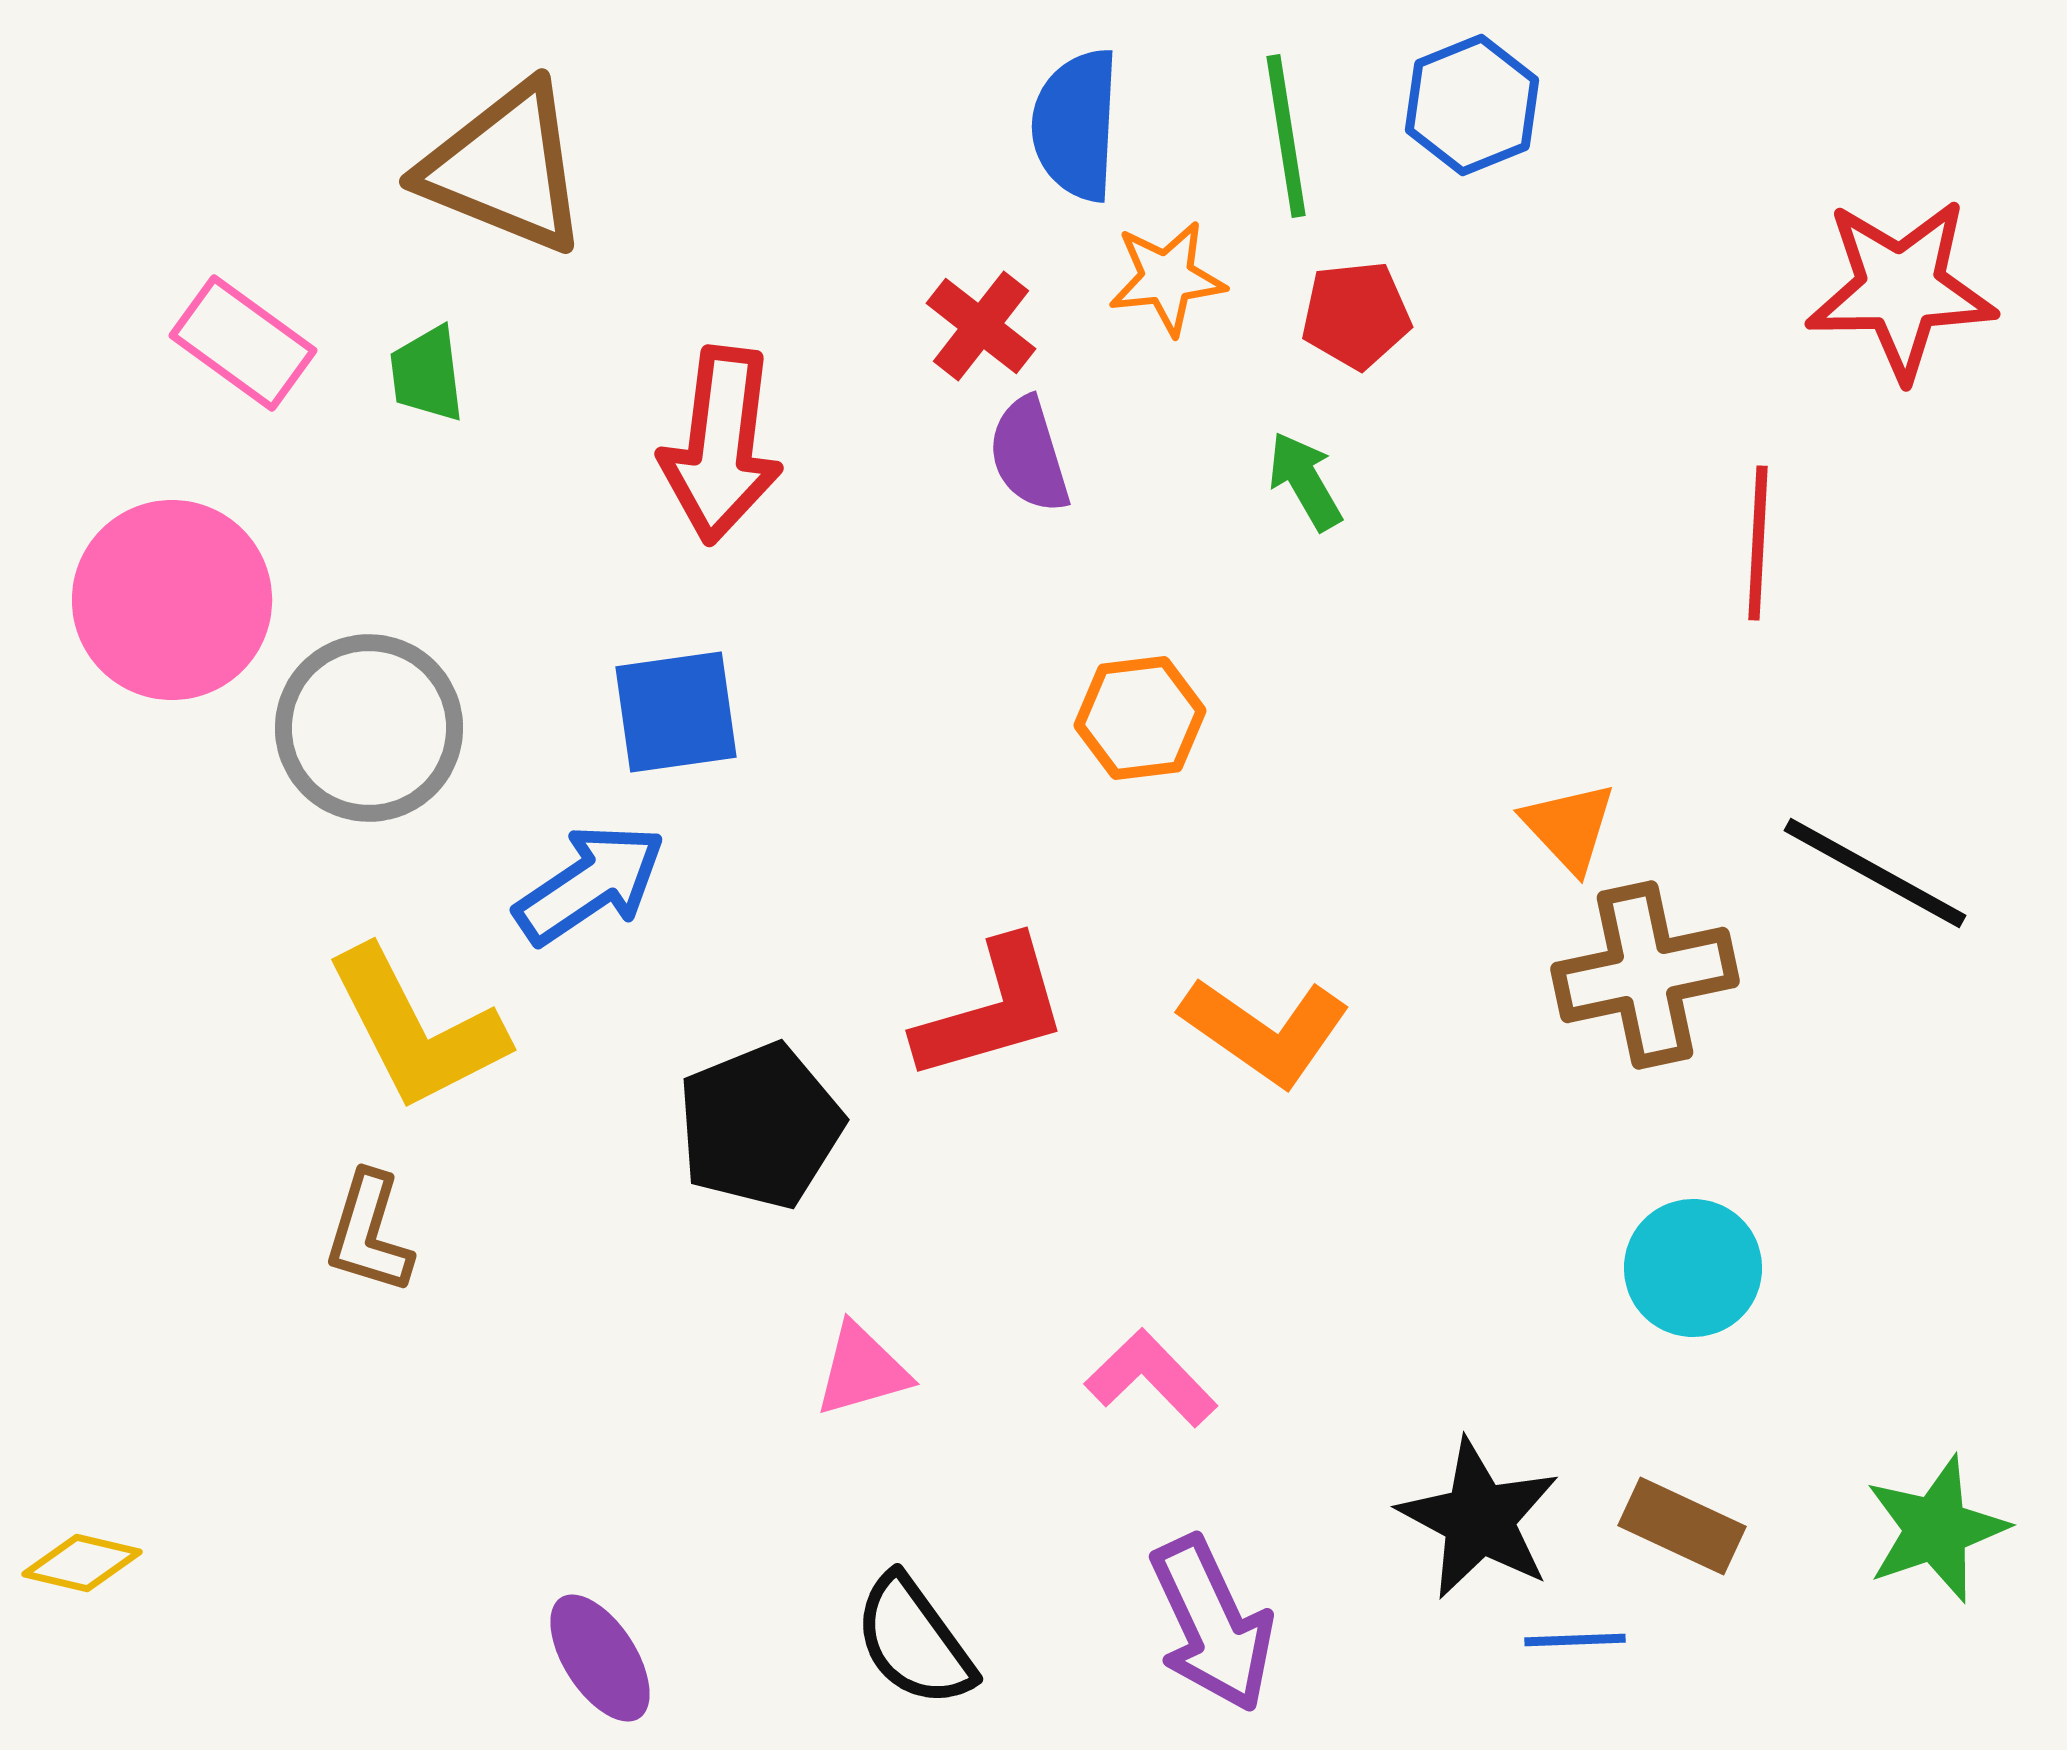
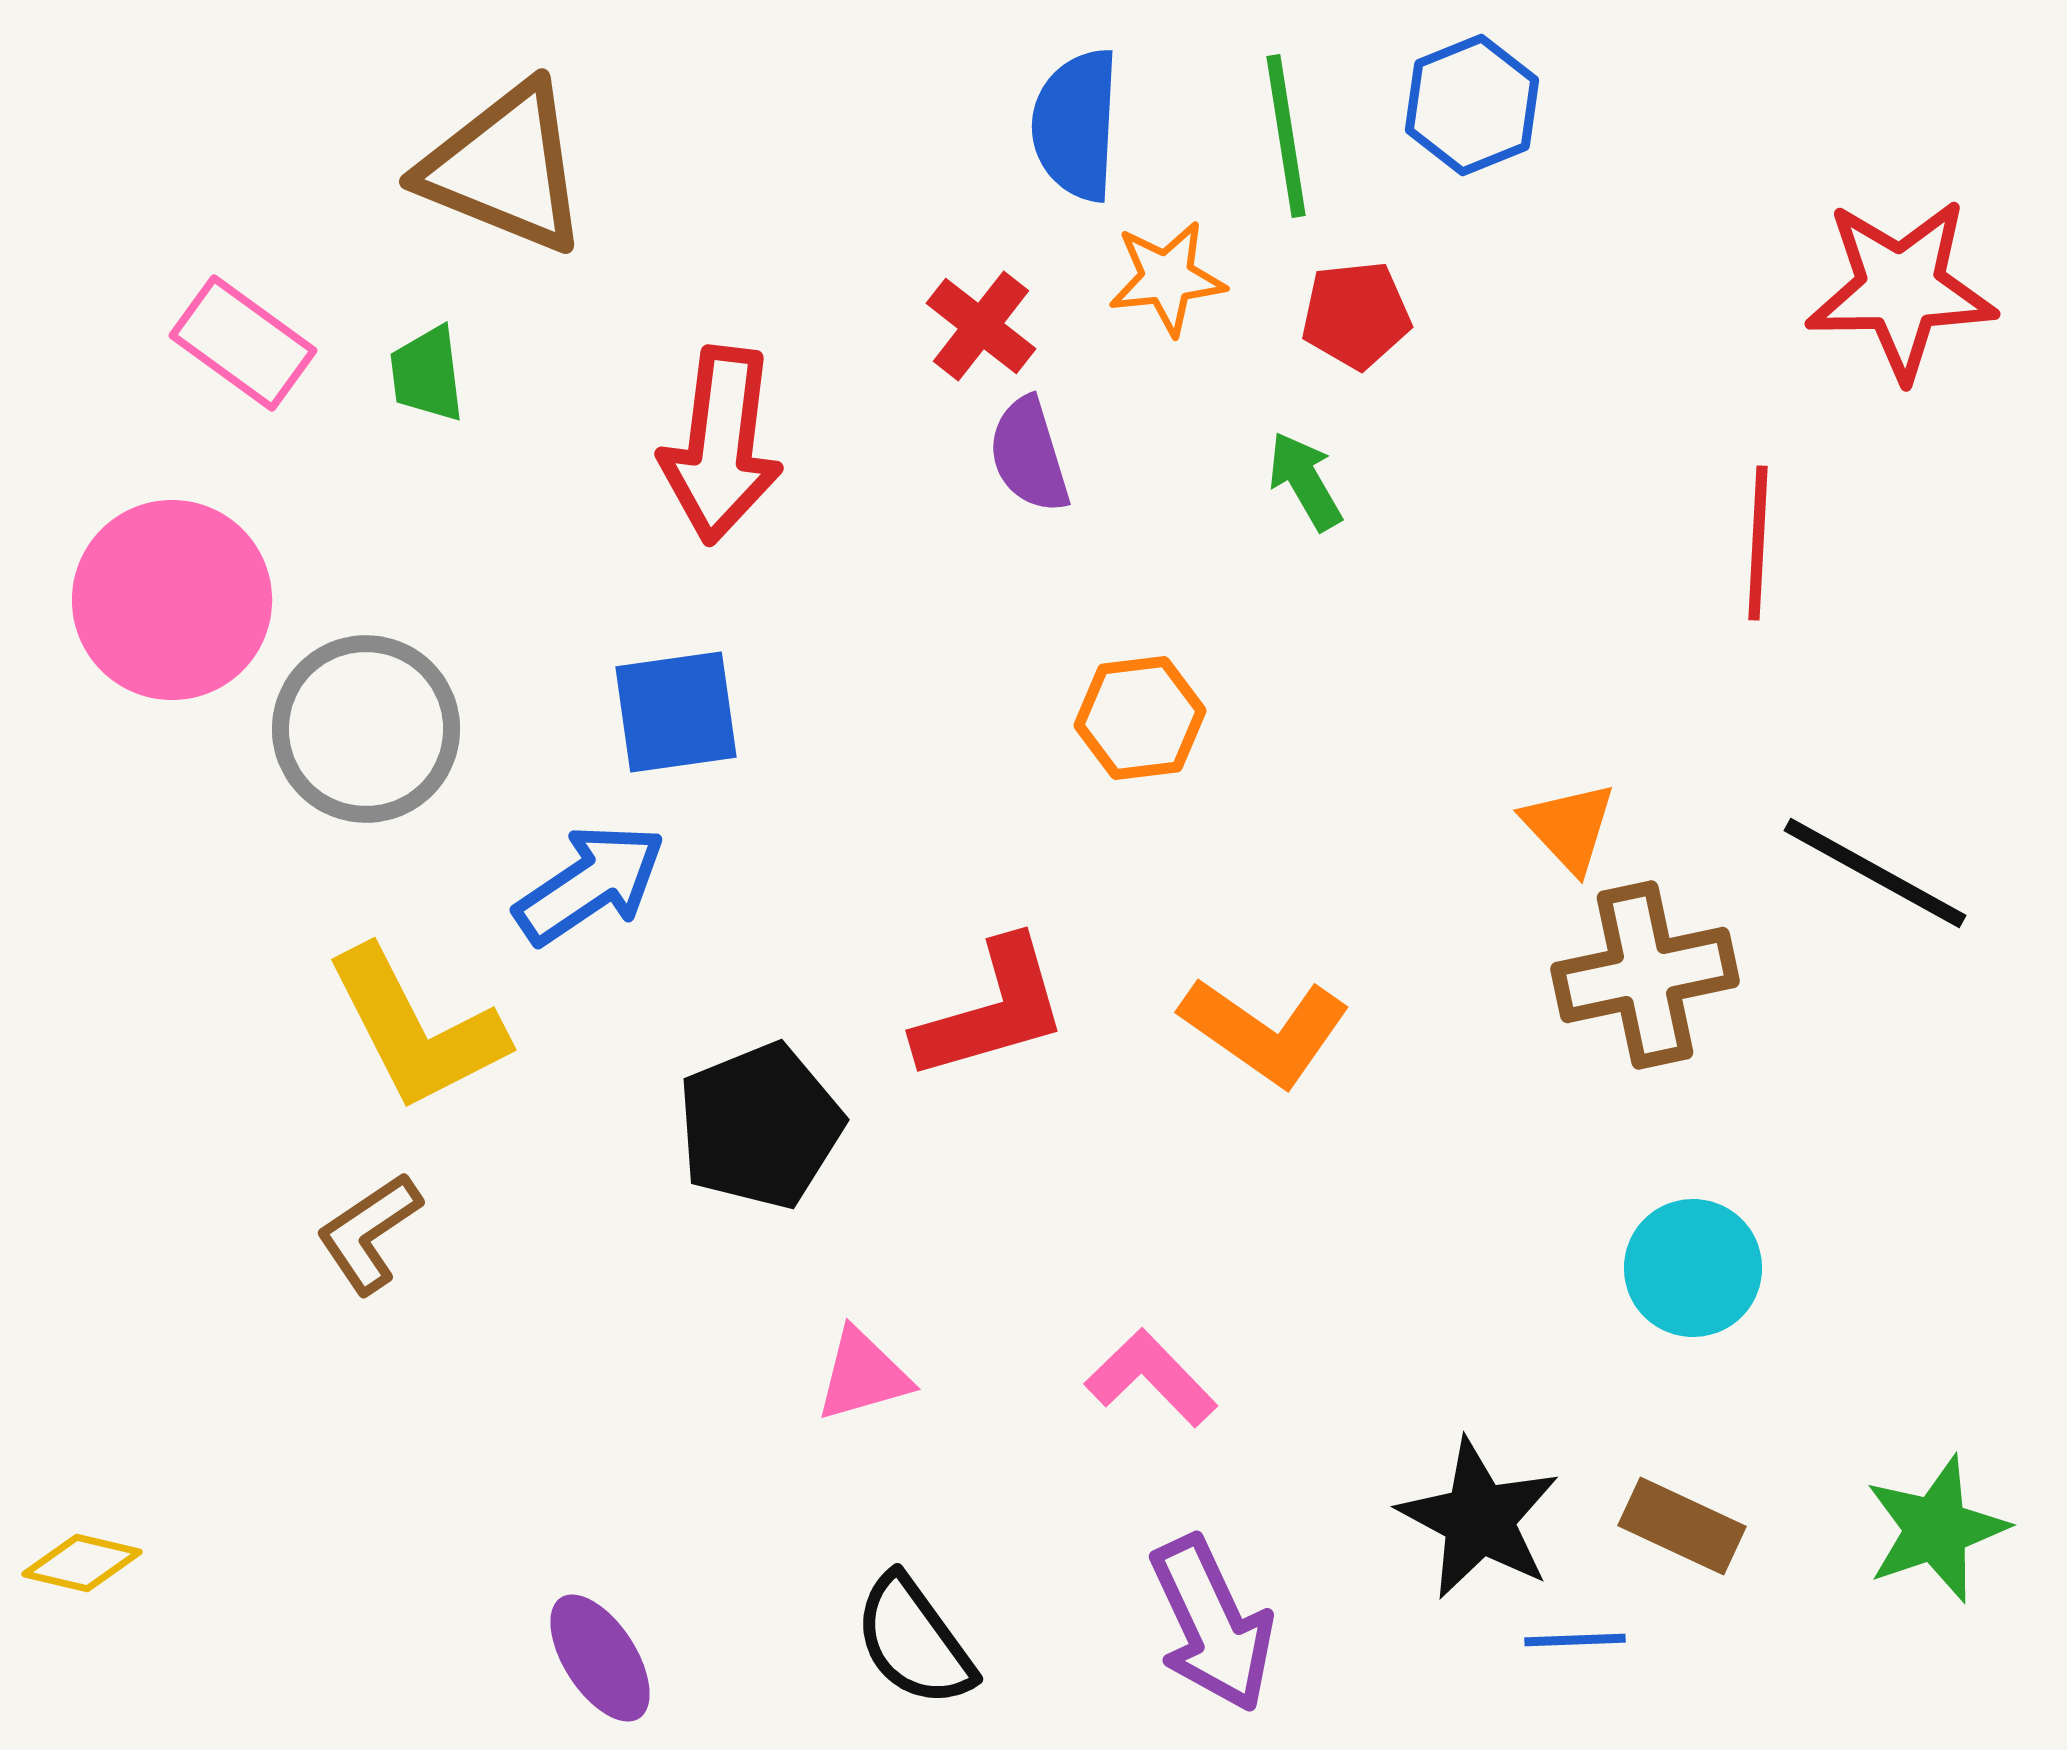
gray circle: moved 3 px left, 1 px down
brown L-shape: rotated 39 degrees clockwise
pink triangle: moved 1 px right, 5 px down
